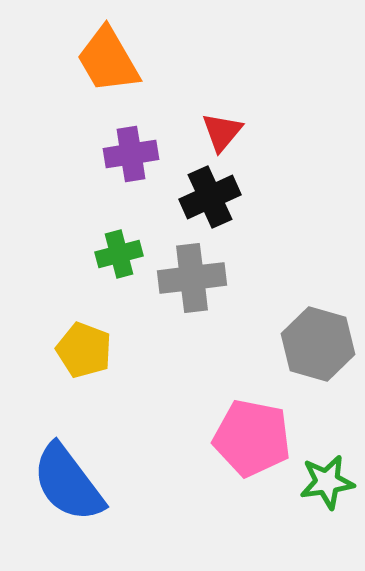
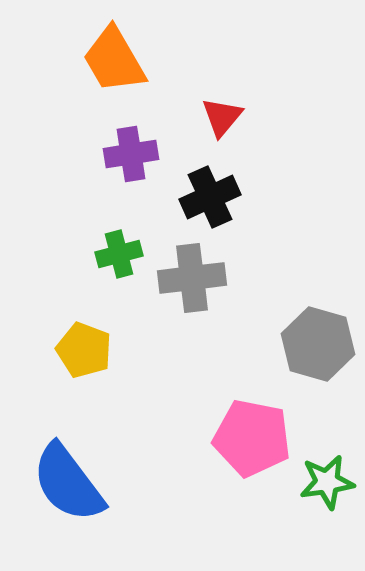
orange trapezoid: moved 6 px right
red triangle: moved 15 px up
